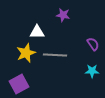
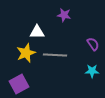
purple star: moved 1 px right
